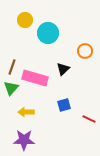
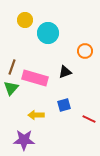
black triangle: moved 2 px right, 3 px down; rotated 24 degrees clockwise
yellow arrow: moved 10 px right, 3 px down
